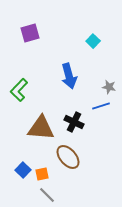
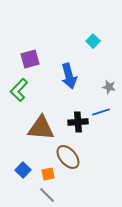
purple square: moved 26 px down
blue line: moved 6 px down
black cross: moved 4 px right; rotated 30 degrees counterclockwise
orange square: moved 6 px right
